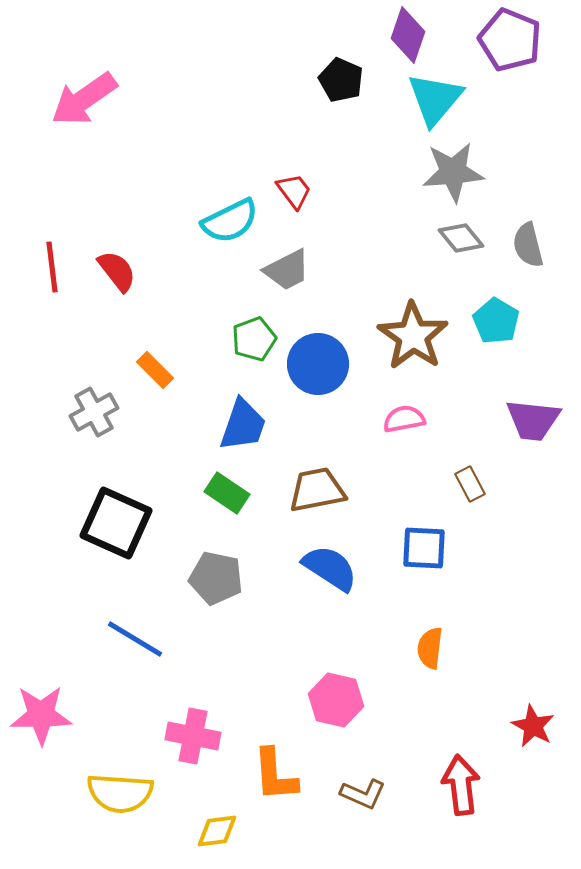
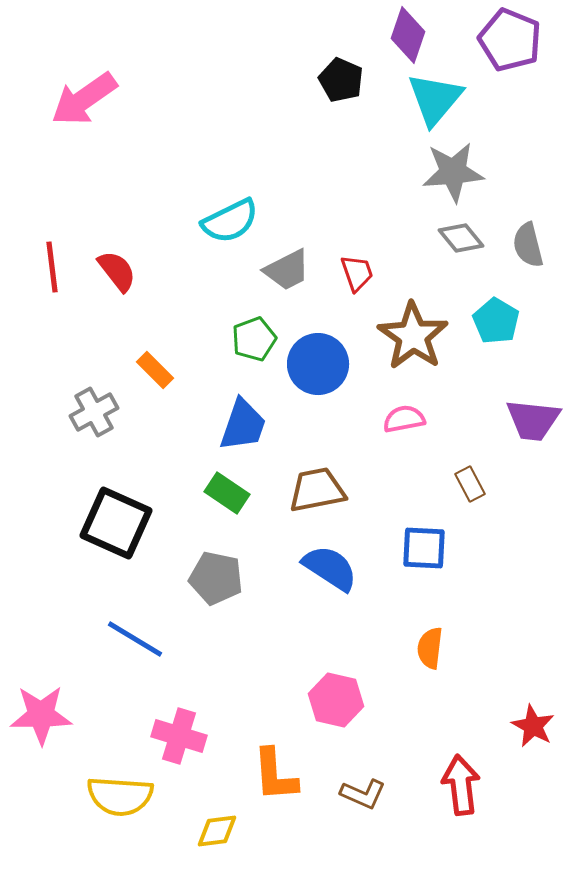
red trapezoid: moved 63 px right, 82 px down; rotated 18 degrees clockwise
pink cross: moved 14 px left; rotated 6 degrees clockwise
yellow semicircle: moved 3 px down
